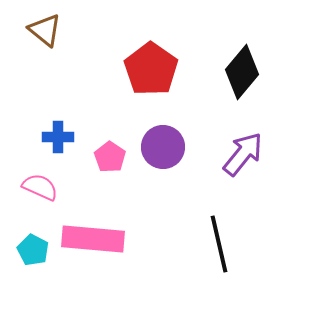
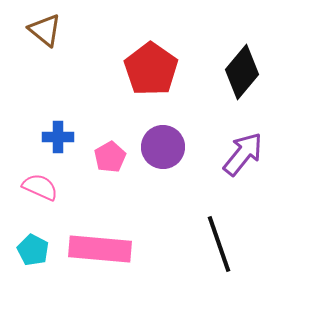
pink pentagon: rotated 8 degrees clockwise
pink rectangle: moved 7 px right, 10 px down
black line: rotated 6 degrees counterclockwise
